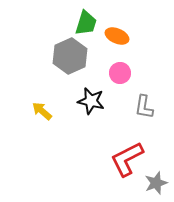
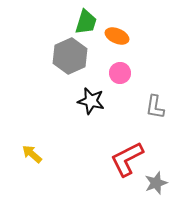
green trapezoid: moved 1 px up
gray L-shape: moved 11 px right
yellow arrow: moved 10 px left, 43 px down
